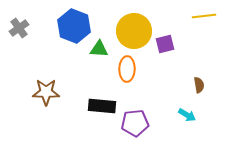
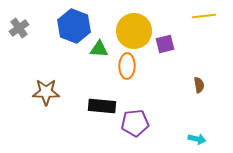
orange ellipse: moved 3 px up
cyan arrow: moved 10 px right, 24 px down; rotated 18 degrees counterclockwise
